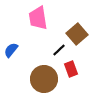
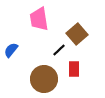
pink trapezoid: moved 1 px right, 1 px down
red rectangle: moved 3 px right; rotated 21 degrees clockwise
